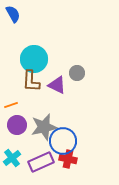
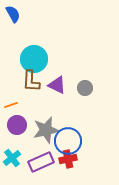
gray circle: moved 8 px right, 15 px down
gray star: moved 2 px right, 3 px down
blue circle: moved 5 px right
red cross: rotated 24 degrees counterclockwise
